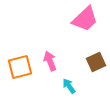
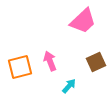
pink trapezoid: moved 2 px left, 2 px down
cyan arrow: rotated 77 degrees clockwise
